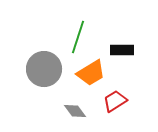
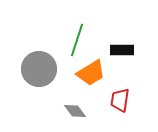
green line: moved 1 px left, 3 px down
gray circle: moved 5 px left
red trapezoid: moved 5 px right, 1 px up; rotated 50 degrees counterclockwise
